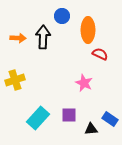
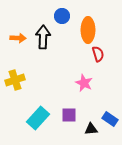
red semicircle: moved 2 px left; rotated 49 degrees clockwise
